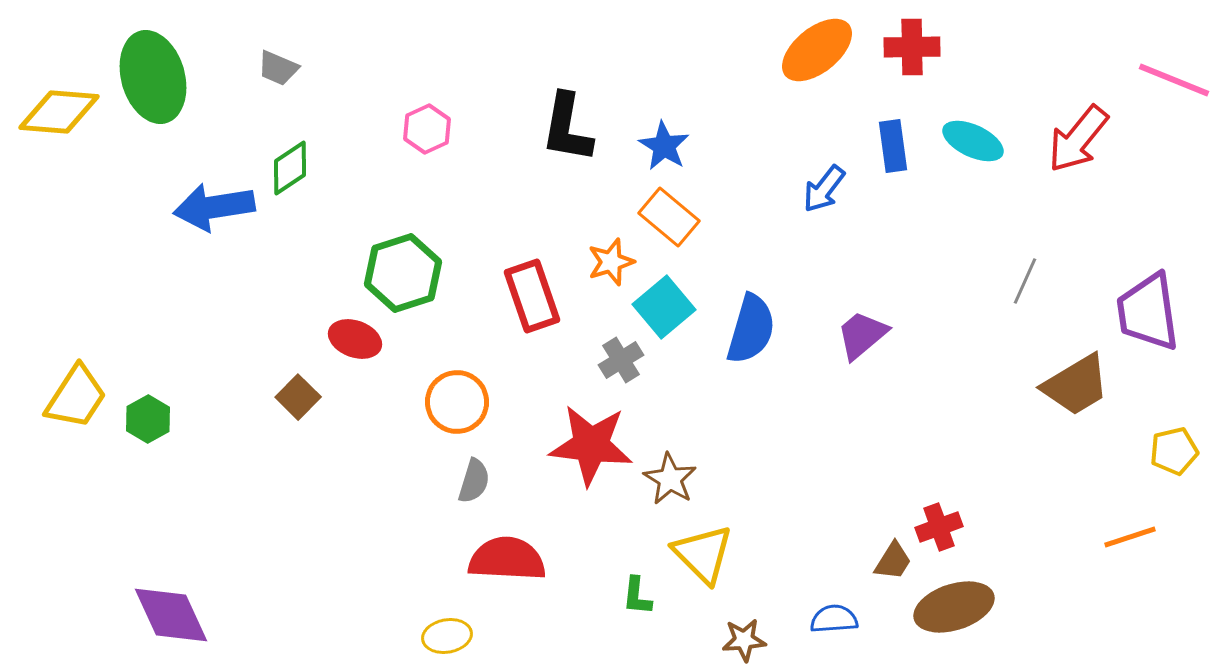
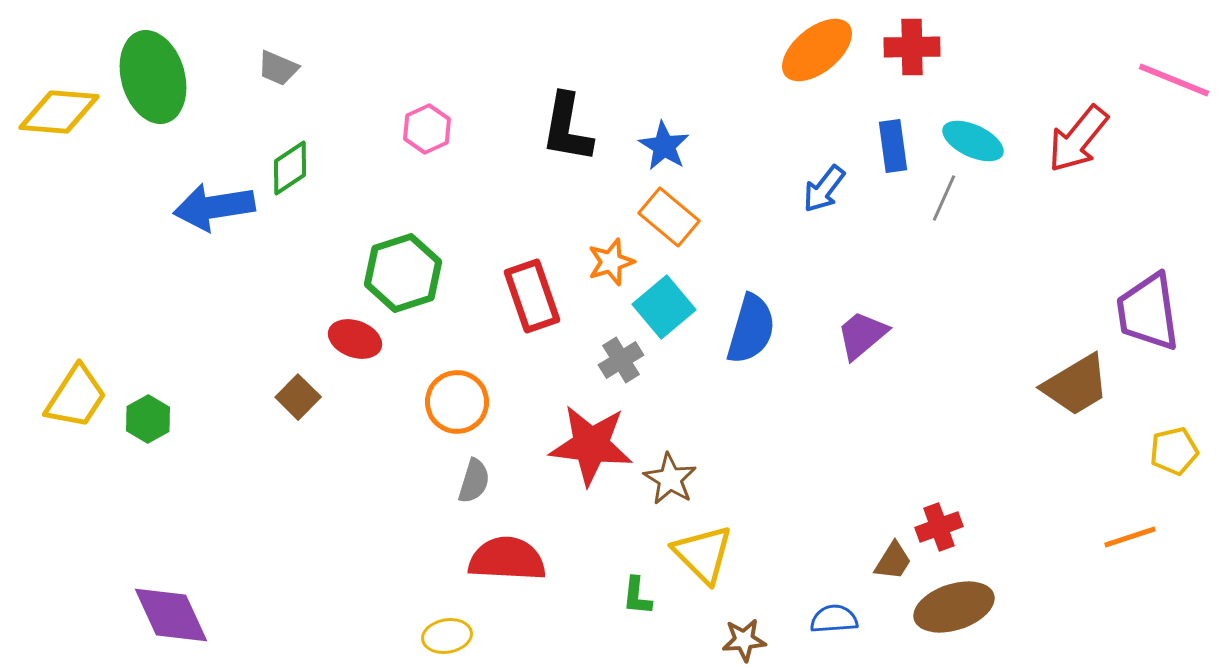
gray line at (1025, 281): moved 81 px left, 83 px up
